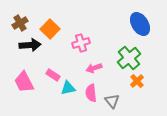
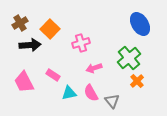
cyan triangle: moved 1 px right, 5 px down
pink semicircle: rotated 24 degrees counterclockwise
